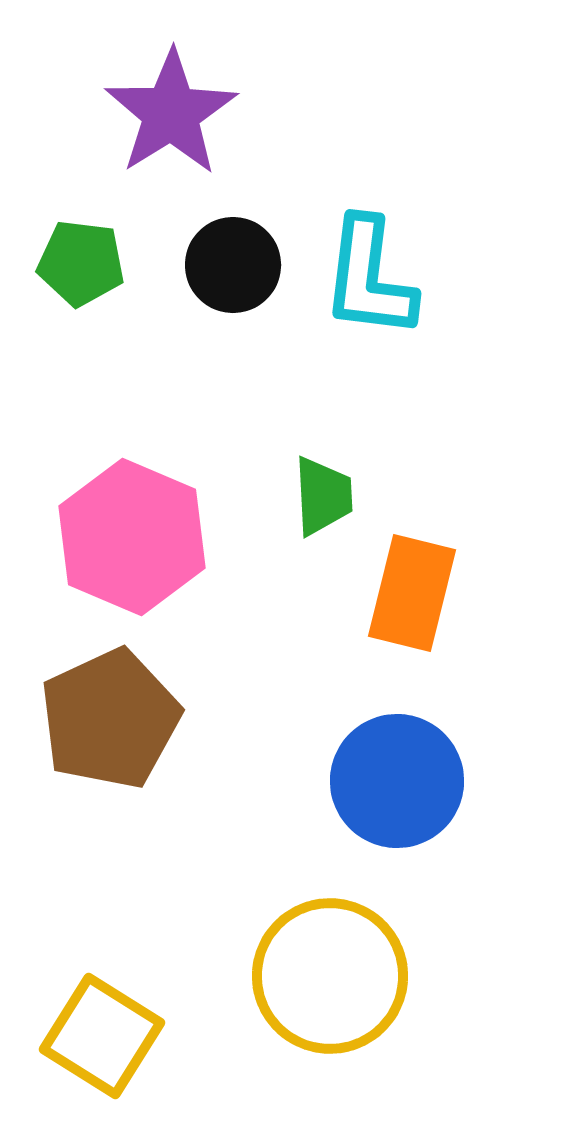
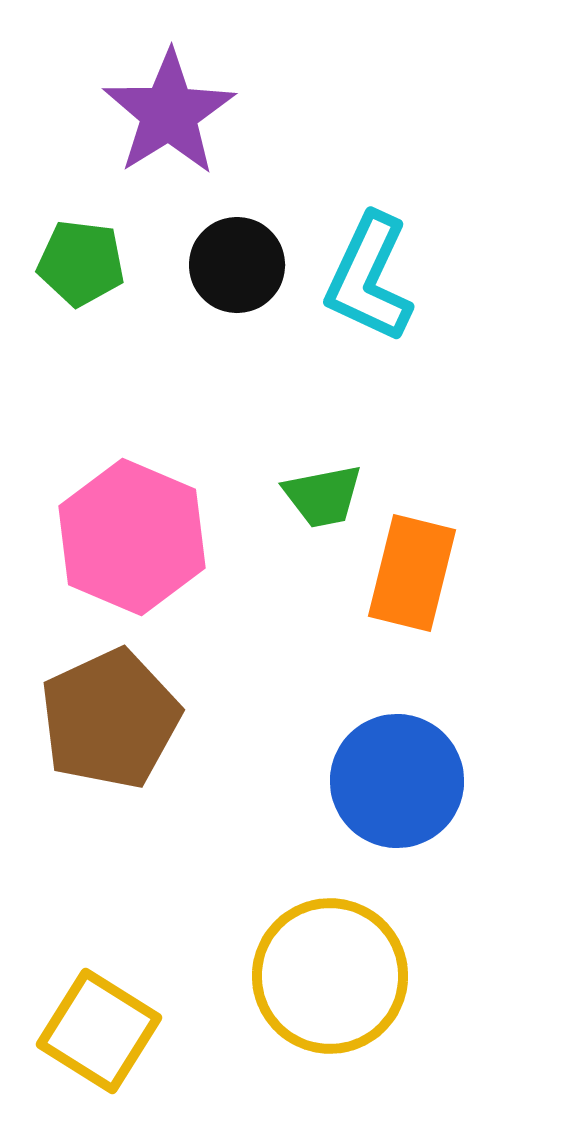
purple star: moved 2 px left
black circle: moved 4 px right
cyan L-shape: rotated 18 degrees clockwise
green trapezoid: rotated 82 degrees clockwise
orange rectangle: moved 20 px up
yellow square: moved 3 px left, 5 px up
